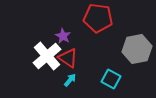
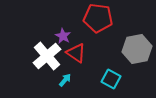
red triangle: moved 8 px right, 5 px up
cyan arrow: moved 5 px left
